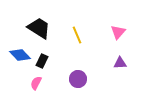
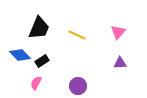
black trapezoid: rotated 80 degrees clockwise
yellow line: rotated 42 degrees counterclockwise
black rectangle: rotated 32 degrees clockwise
purple circle: moved 7 px down
